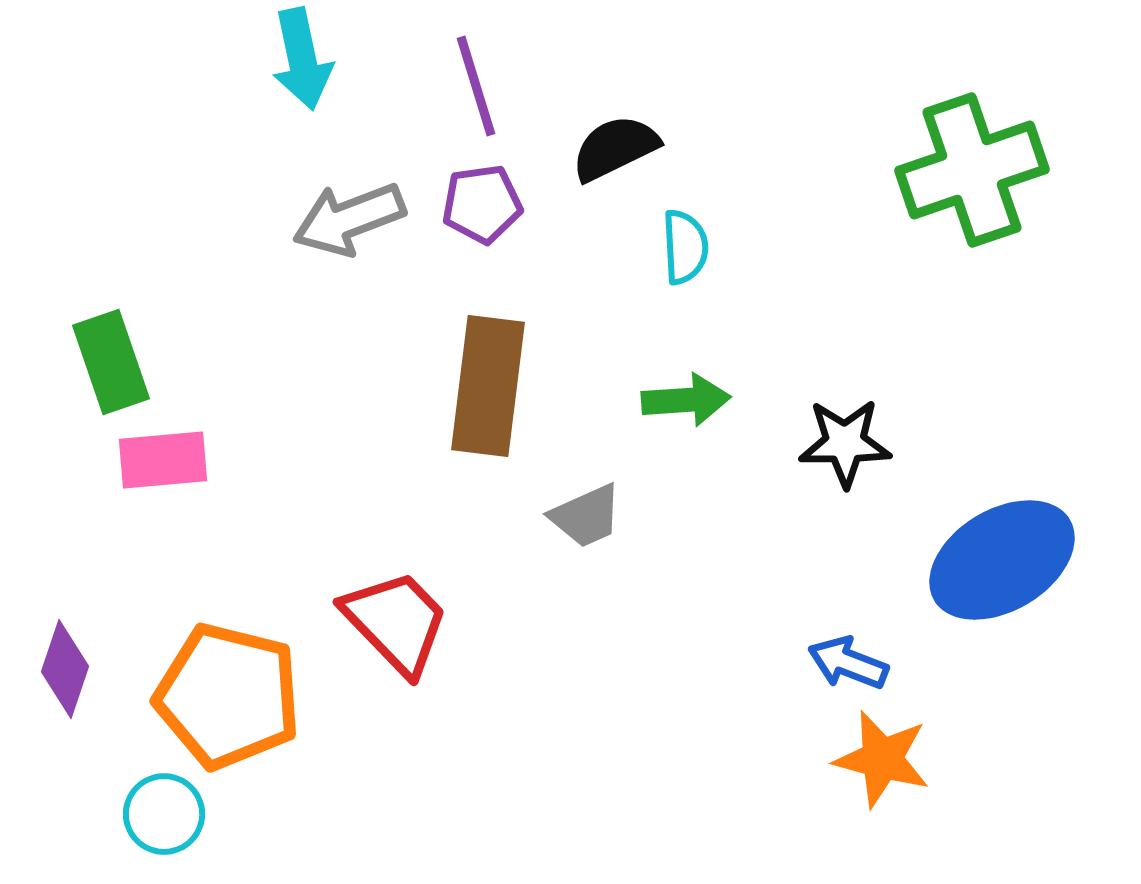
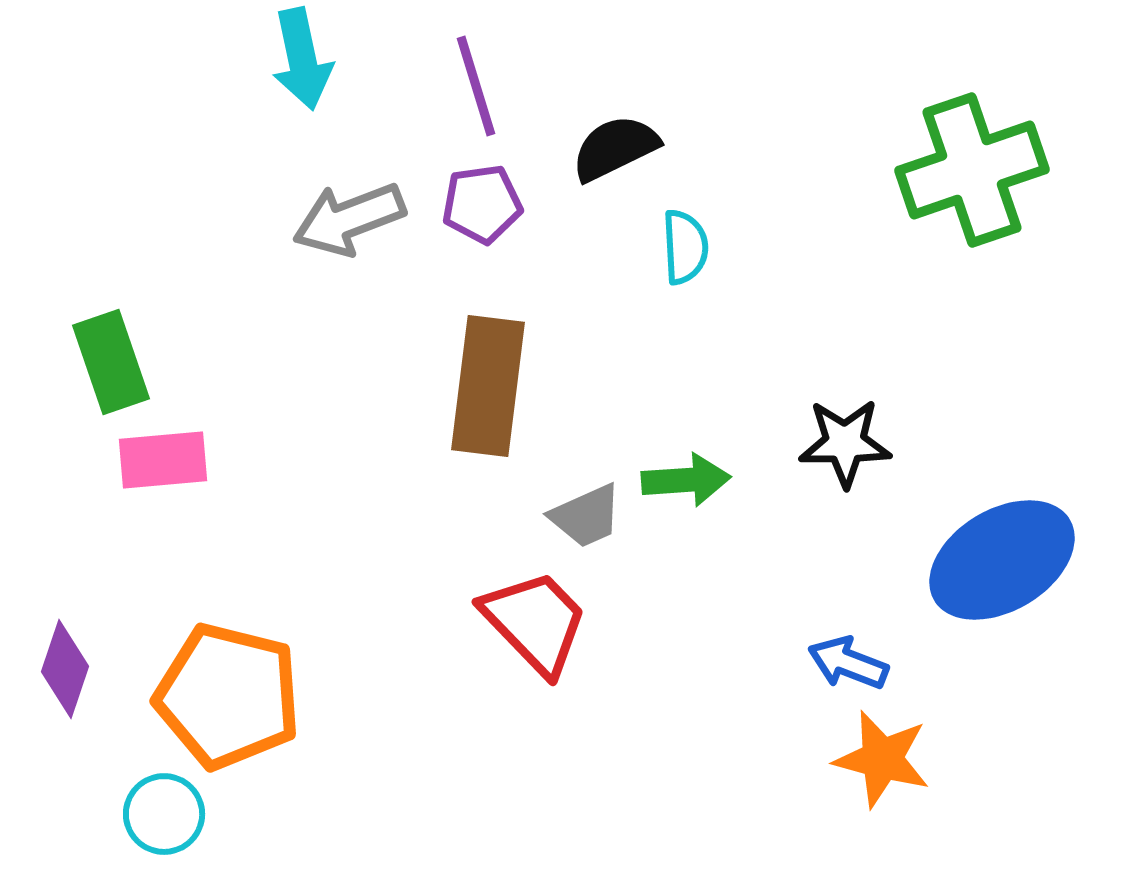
green arrow: moved 80 px down
red trapezoid: moved 139 px right
